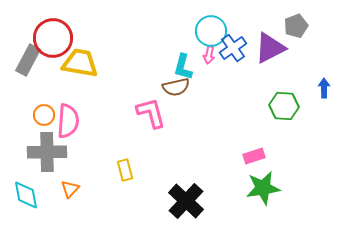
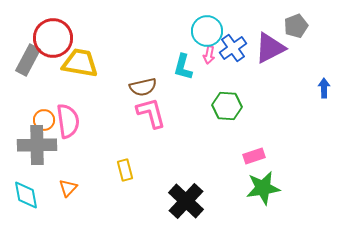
cyan circle: moved 4 px left
brown semicircle: moved 33 px left
green hexagon: moved 57 px left
orange circle: moved 5 px down
pink semicircle: rotated 12 degrees counterclockwise
gray cross: moved 10 px left, 7 px up
orange triangle: moved 2 px left, 1 px up
